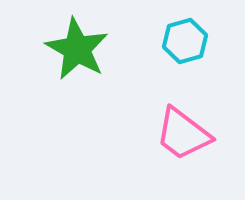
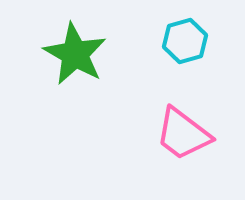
green star: moved 2 px left, 5 px down
